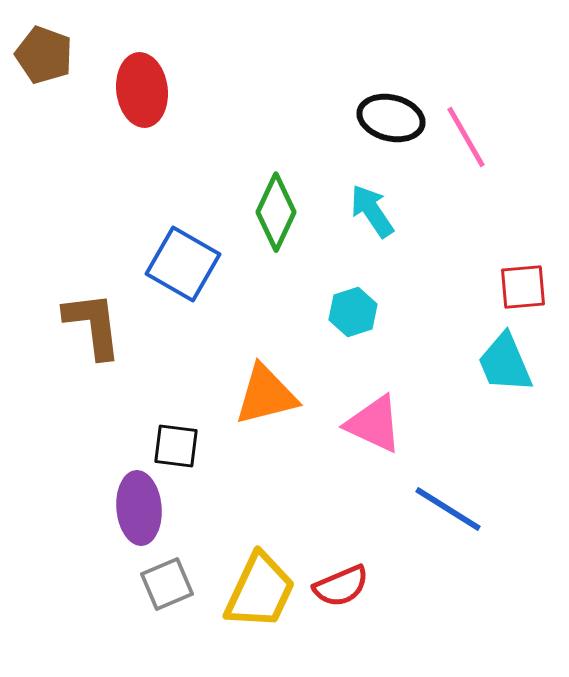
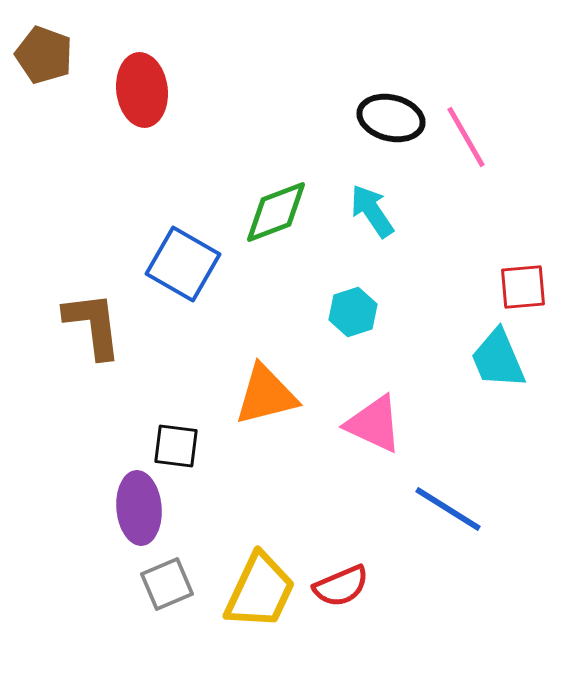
green diamond: rotated 44 degrees clockwise
cyan trapezoid: moved 7 px left, 4 px up
